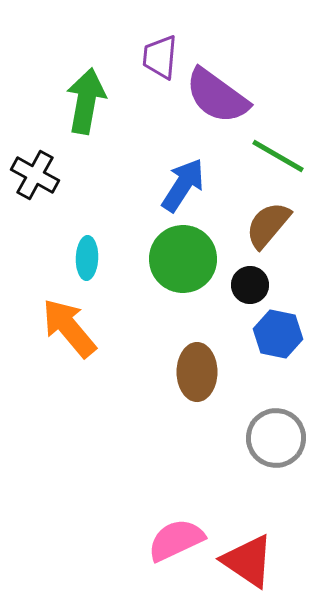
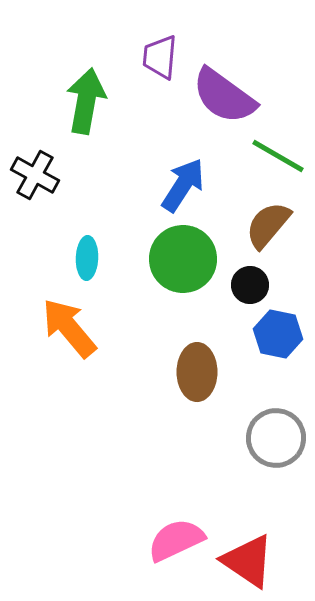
purple semicircle: moved 7 px right
